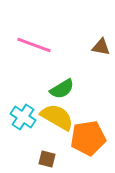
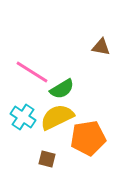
pink line: moved 2 px left, 27 px down; rotated 12 degrees clockwise
yellow semicircle: rotated 56 degrees counterclockwise
